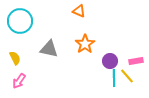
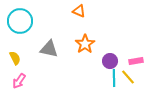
yellow line: moved 1 px right, 1 px down
